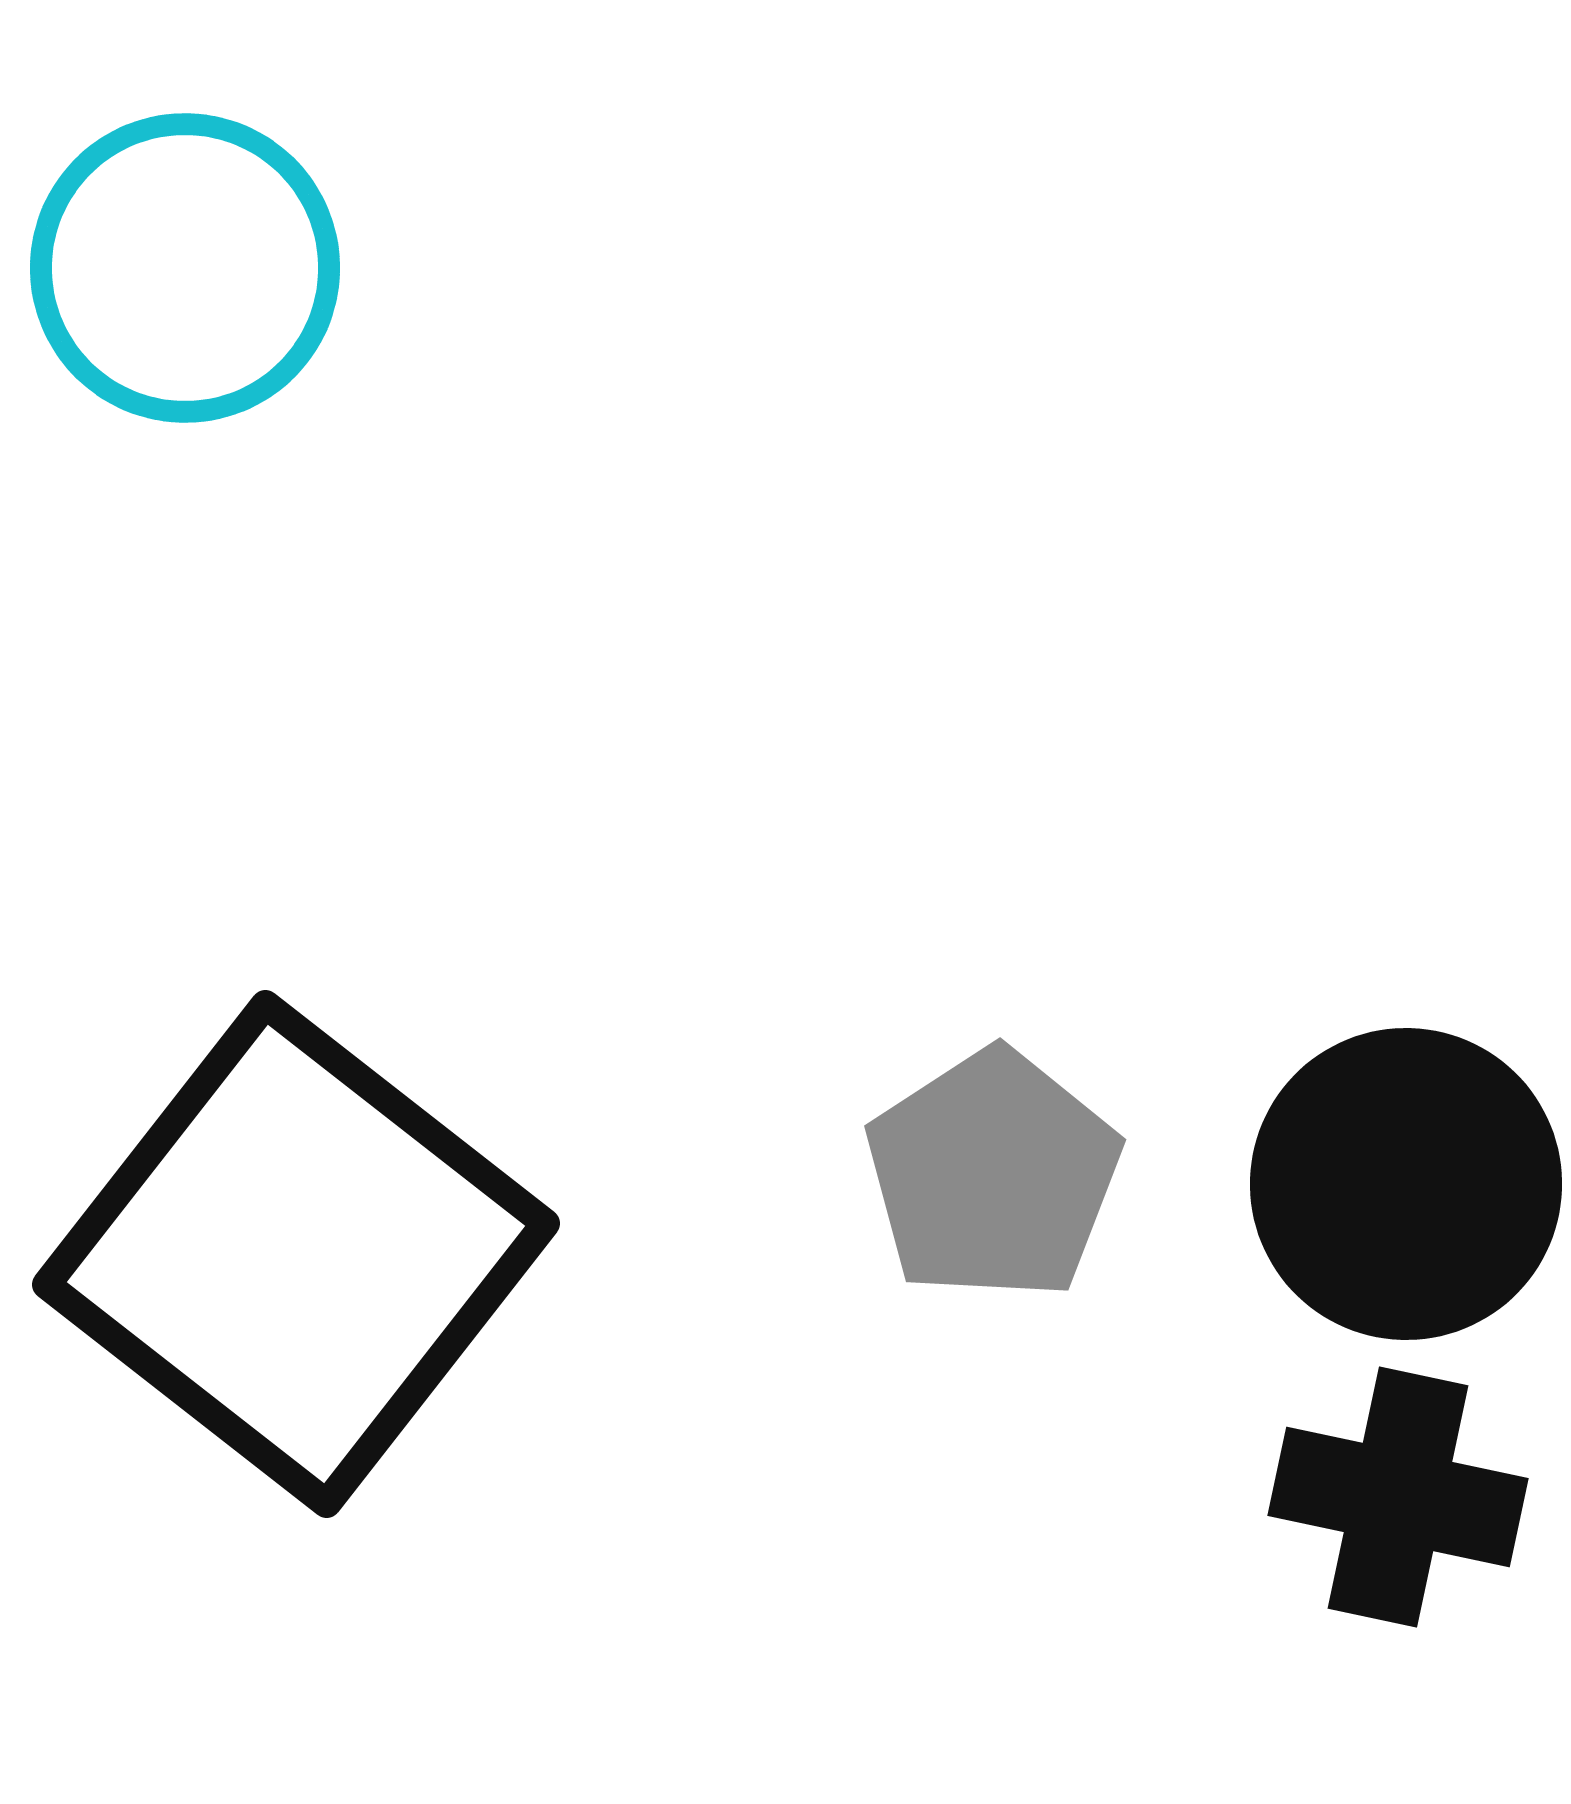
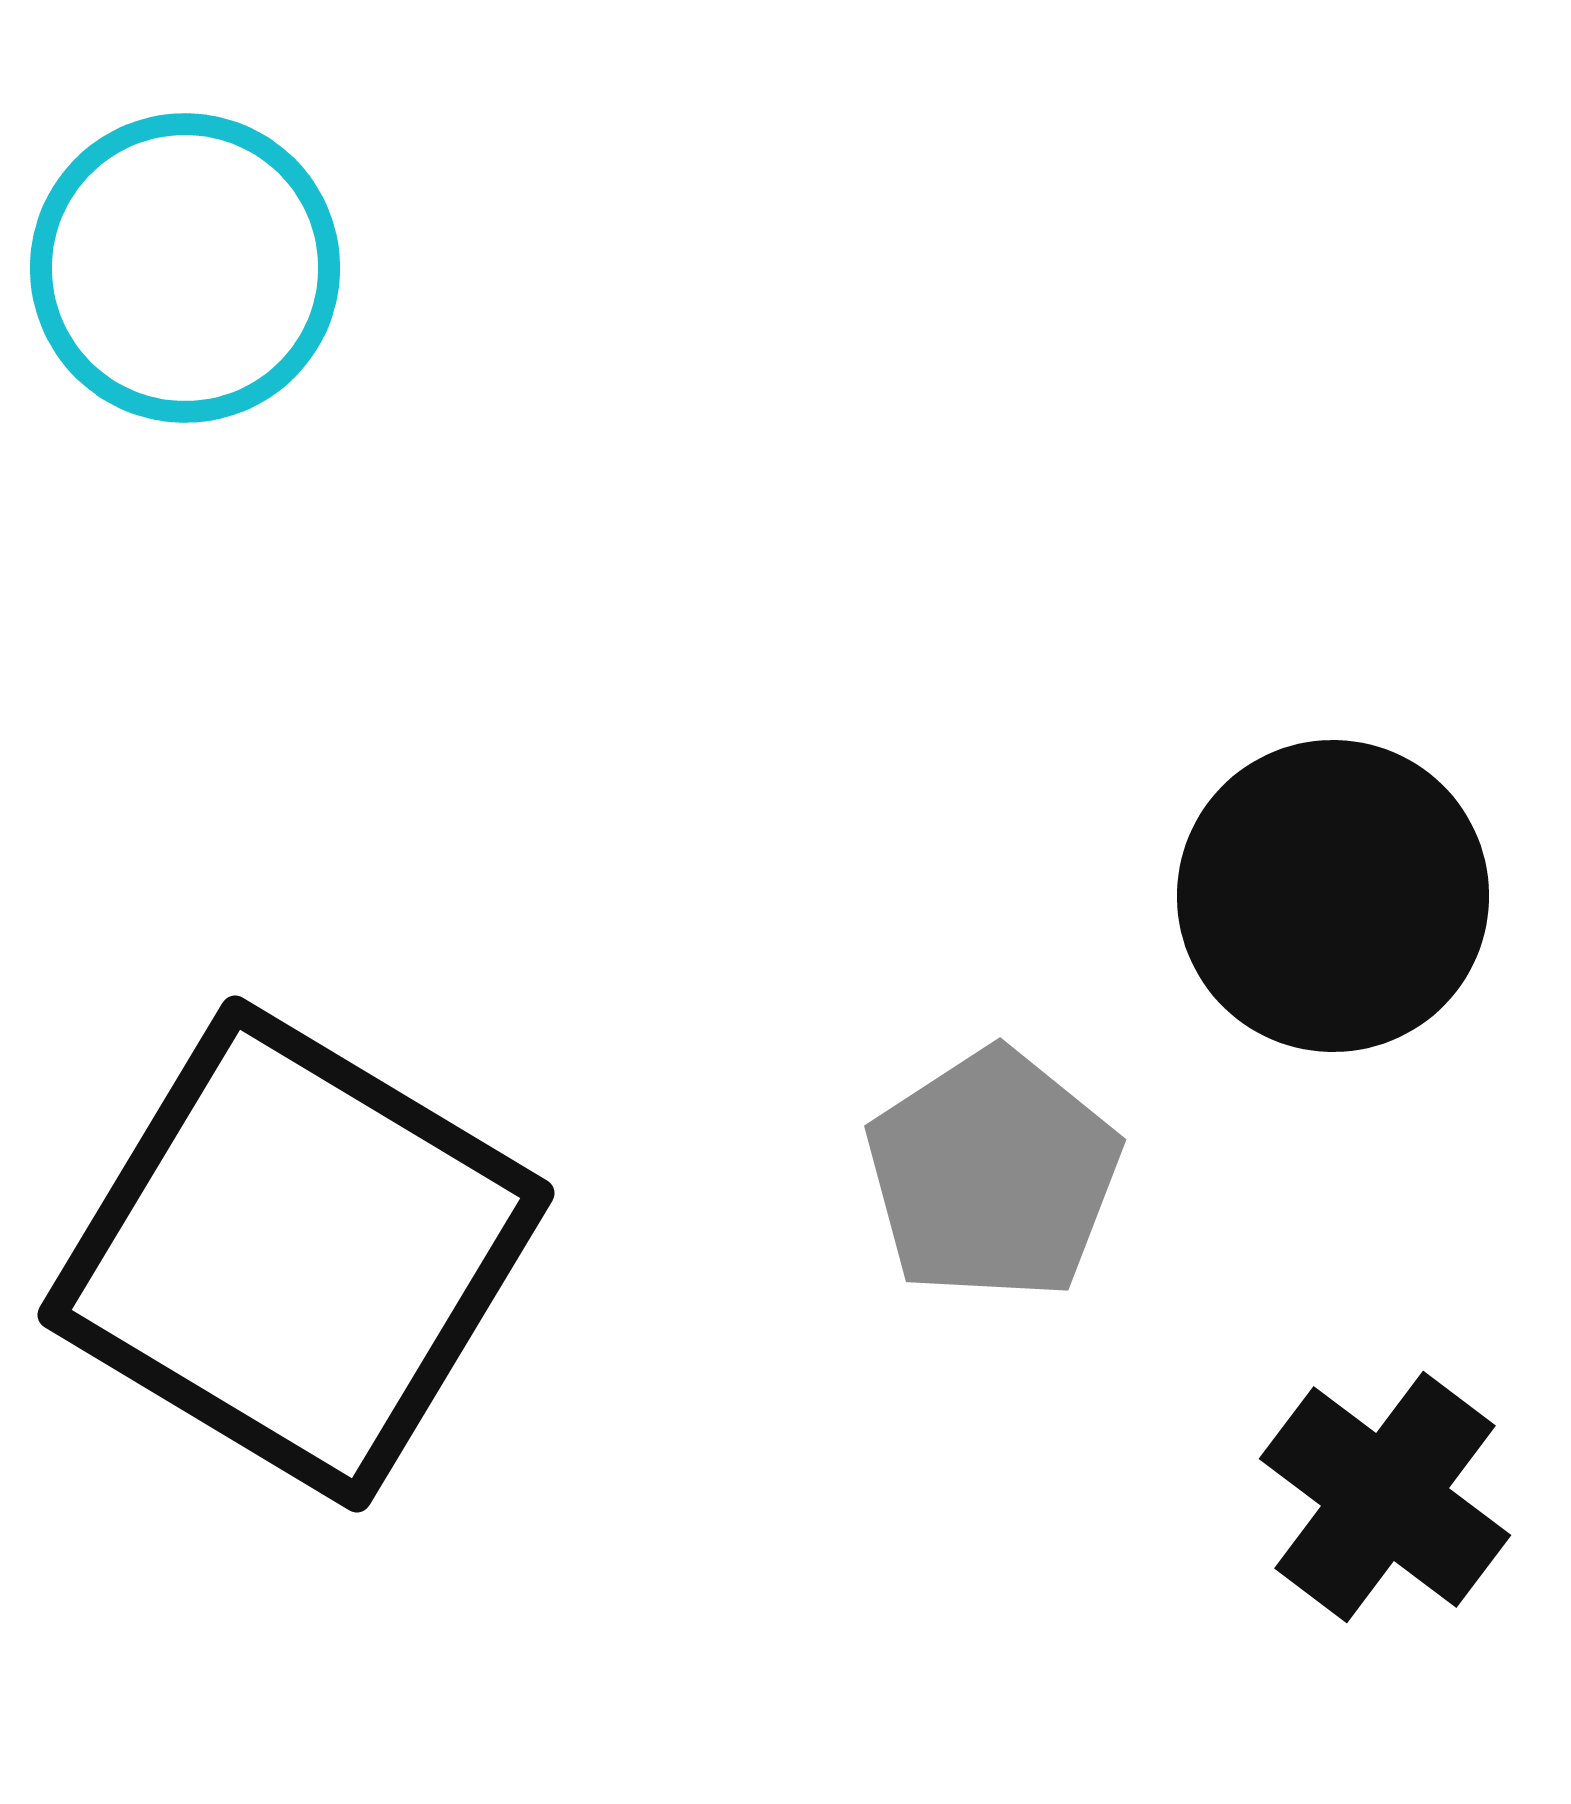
black circle: moved 73 px left, 288 px up
black square: rotated 7 degrees counterclockwise
black cross: moved 13 px left; rotated 25 degrees clockwise
